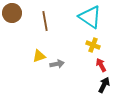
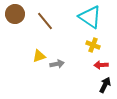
brown circle: moved 3 px right, 1 px down
brown line: rotated 30 degrees counterclockwise
red arrow: rotated 64 degrees counterclockwise
black arrow: moved 1 px right
